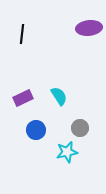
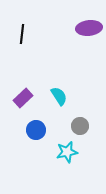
purple rectangle: rotated 18 degrees counterclockwise
gray circle: moved 2 px up
